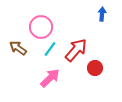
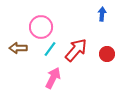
brown arrow: rotated 36 degrees counterclockwise
red circle: moved 12 px right, 14 px up
pink arrow: moved 3 px right; rotated 20 degrees counterclockwise
